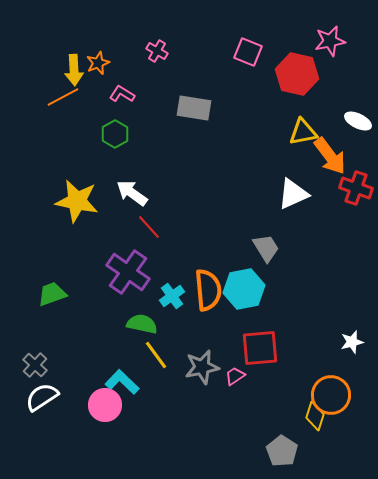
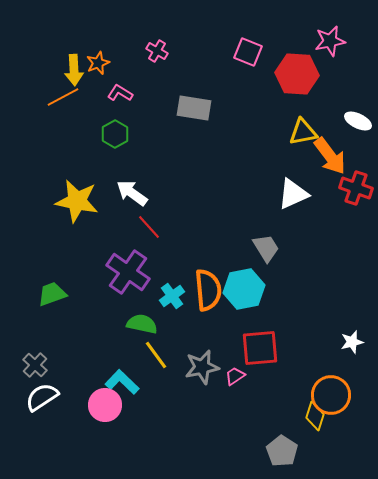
red hexagon: rotated 9 degrees counterclockwise
pink L-shape: moved 2 px left, 1 px up
